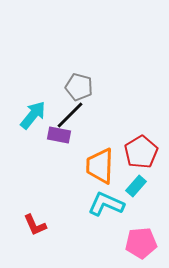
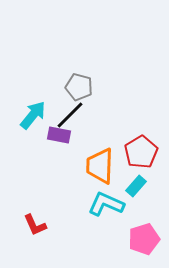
pink pentagon: moved 3 px right, 4 px up; rotated 12 degrees counterclockwise
